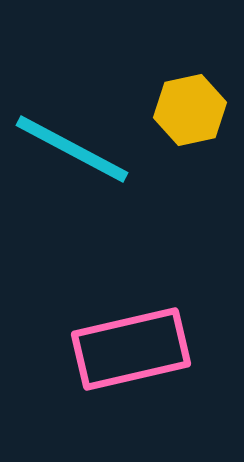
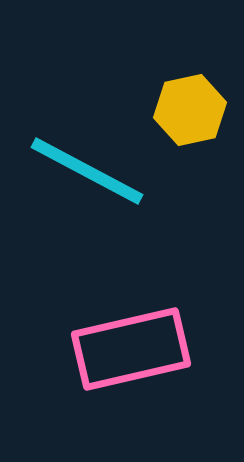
cyan line: moved 15 px right, 22 px down
